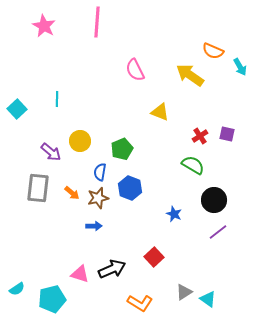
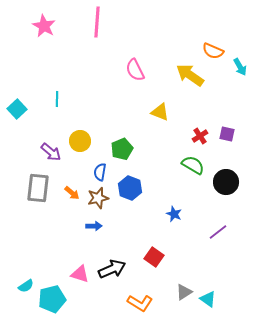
black circle: moved 12 px right, 18 px up
red square: rotated 12 degrees counterclockwise
cyan semicircle: moved 9 px right, 3 px up
